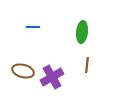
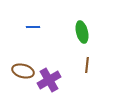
green ellipse: rotated 20 degrees counterclockwise
purple cross: moved 3 px left, 3 px down
